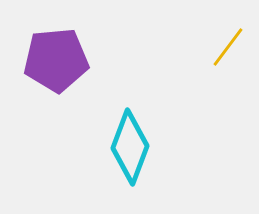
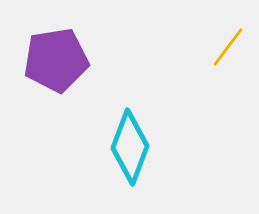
purple pentagon: rotated 4 degrees counterclockwise
